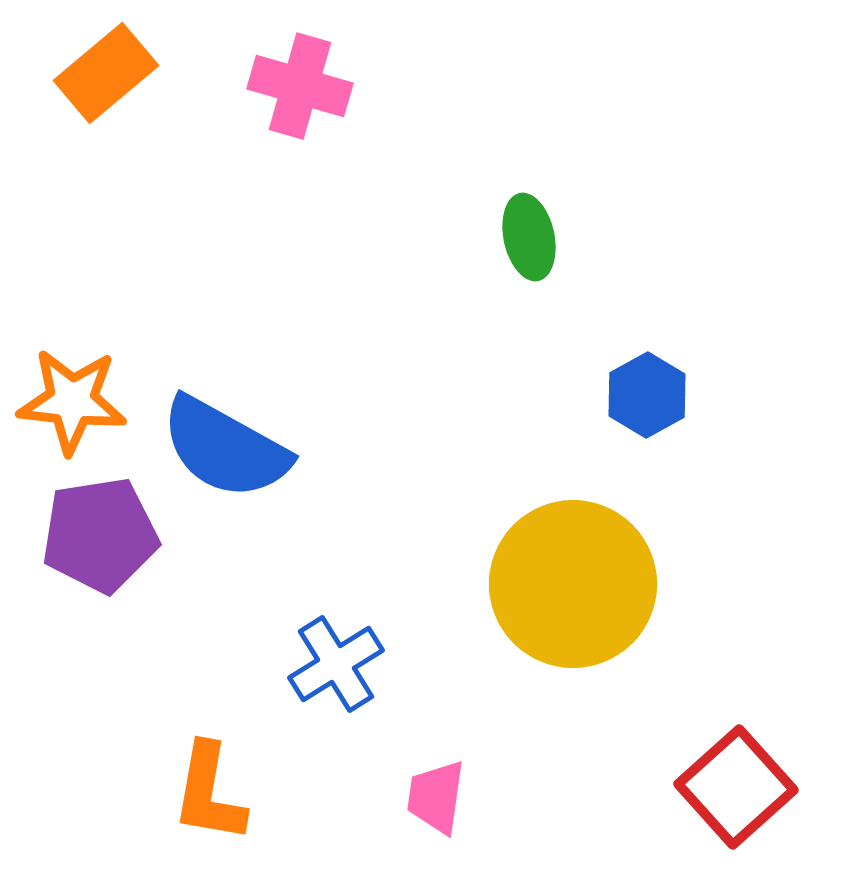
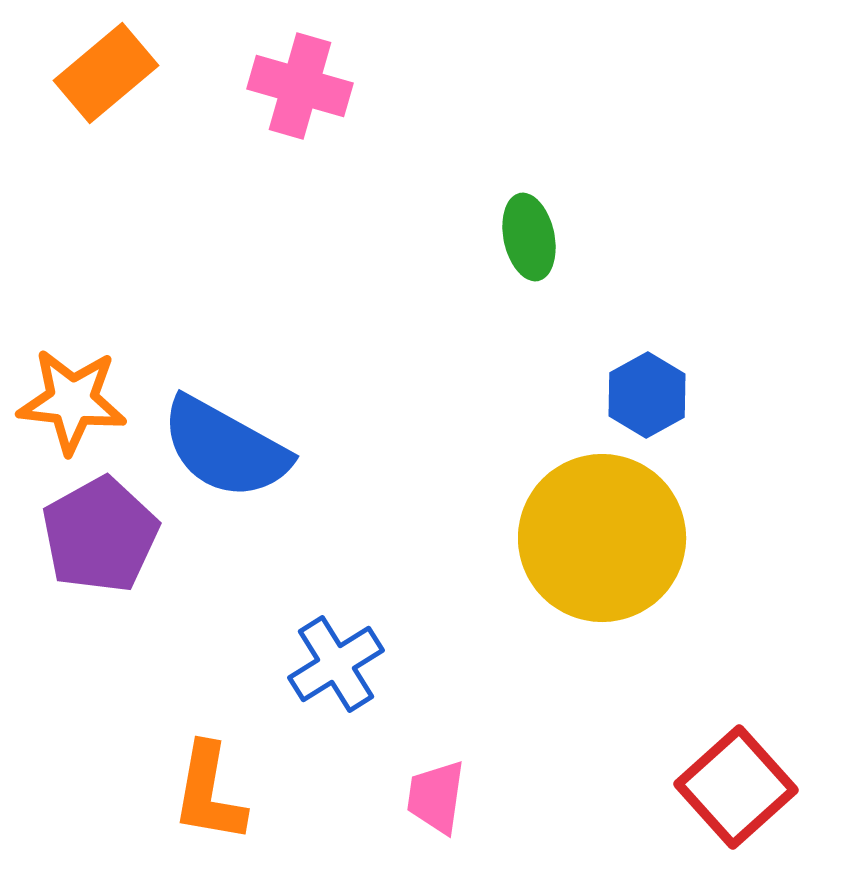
purple pentagon: rotated 20 degrees counterclockwise
yellow circle: moved 29 px right, 46 px up
